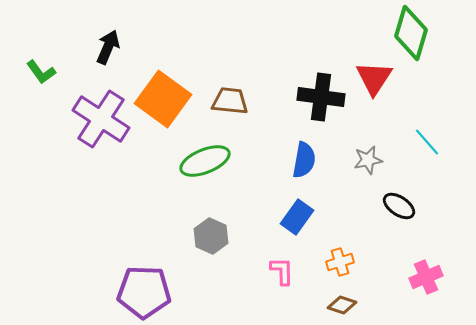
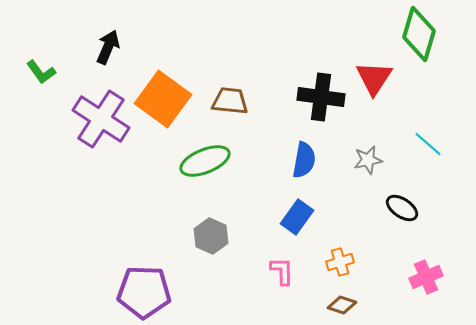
green diamond: moved 8 px right, 1 px down
cyan line: moved 1 px right, 2 px down; rotated 8 degrees counterclockwise
black ellipse: moved 3 px right, 2 px down
